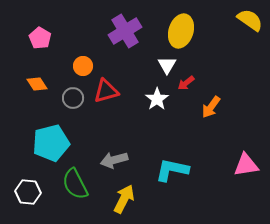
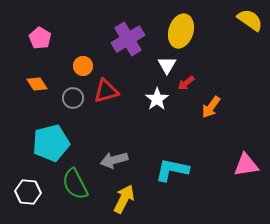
purple cross: moved 3 px right, 8 px down
